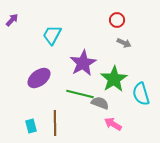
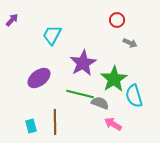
gray arrow: moved 6 px right
cyan semicircle: moved 7 px left, 2 px down
brown line: moved 1 px up
